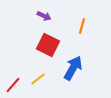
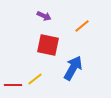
orange line: rotated 35 degrees clockwise
red square: rotated 15 degrees counterclockwise
yellow line: moved 3 px left
red line: rotated 48 degrees clockwise
